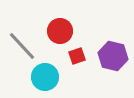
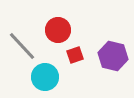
red circle: moved 2 px left, 1 px up
red square: moved 2 px left, 1 px up
